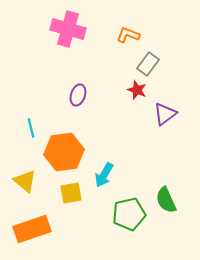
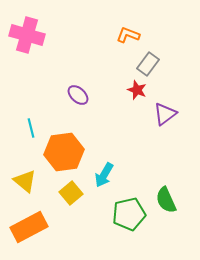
pink cross: moved 41 px left, 6 px down
purple ellipse: rotated 65 degrees counterclockwise
yellow square: rotated 30 degrees counterclockwise
orange rectangle: moved 3 px left, 2 px up; rotated 9 degrees counterclockwise
